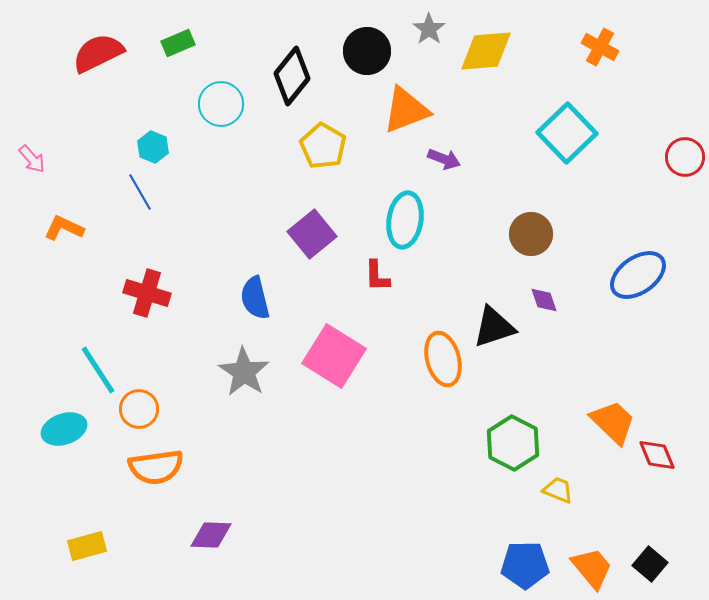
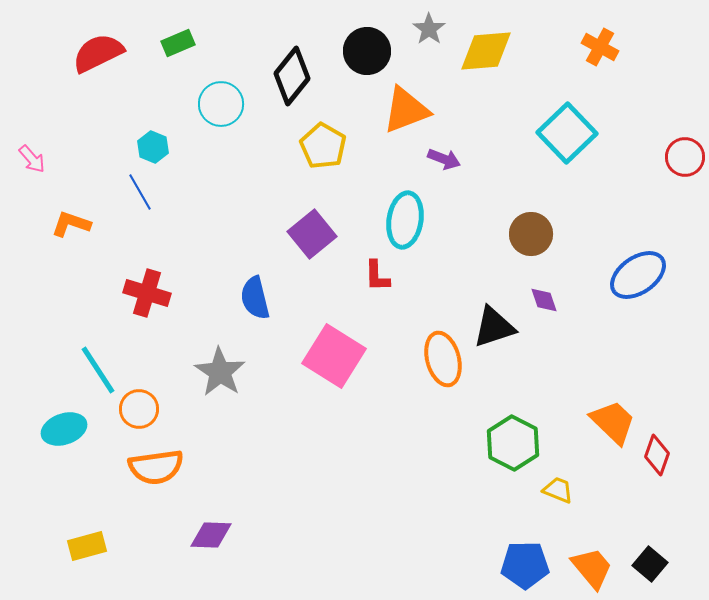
orange L-shape at (64, 228): moved 7 px right, 4 px up; rotated 6 degrees counterclockwise
gray star at (244, 372): moved 24 px left
red diamond at (657, 455): rotated 42 degrees clockwise
